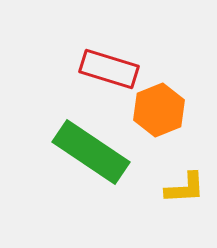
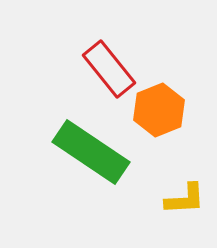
red rectangle: rotated 34 degrees clockwise
yellow L-shape: moved 11 px down
